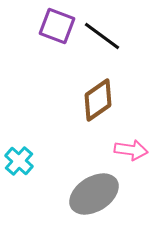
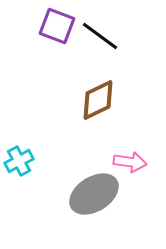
black line: moved 2 px left
brown diamond: rotated 9 degrees clockwise
pink arrow: moved 1 px left, 12 px down
cyan cross: rotated 20 degrees clockwise
